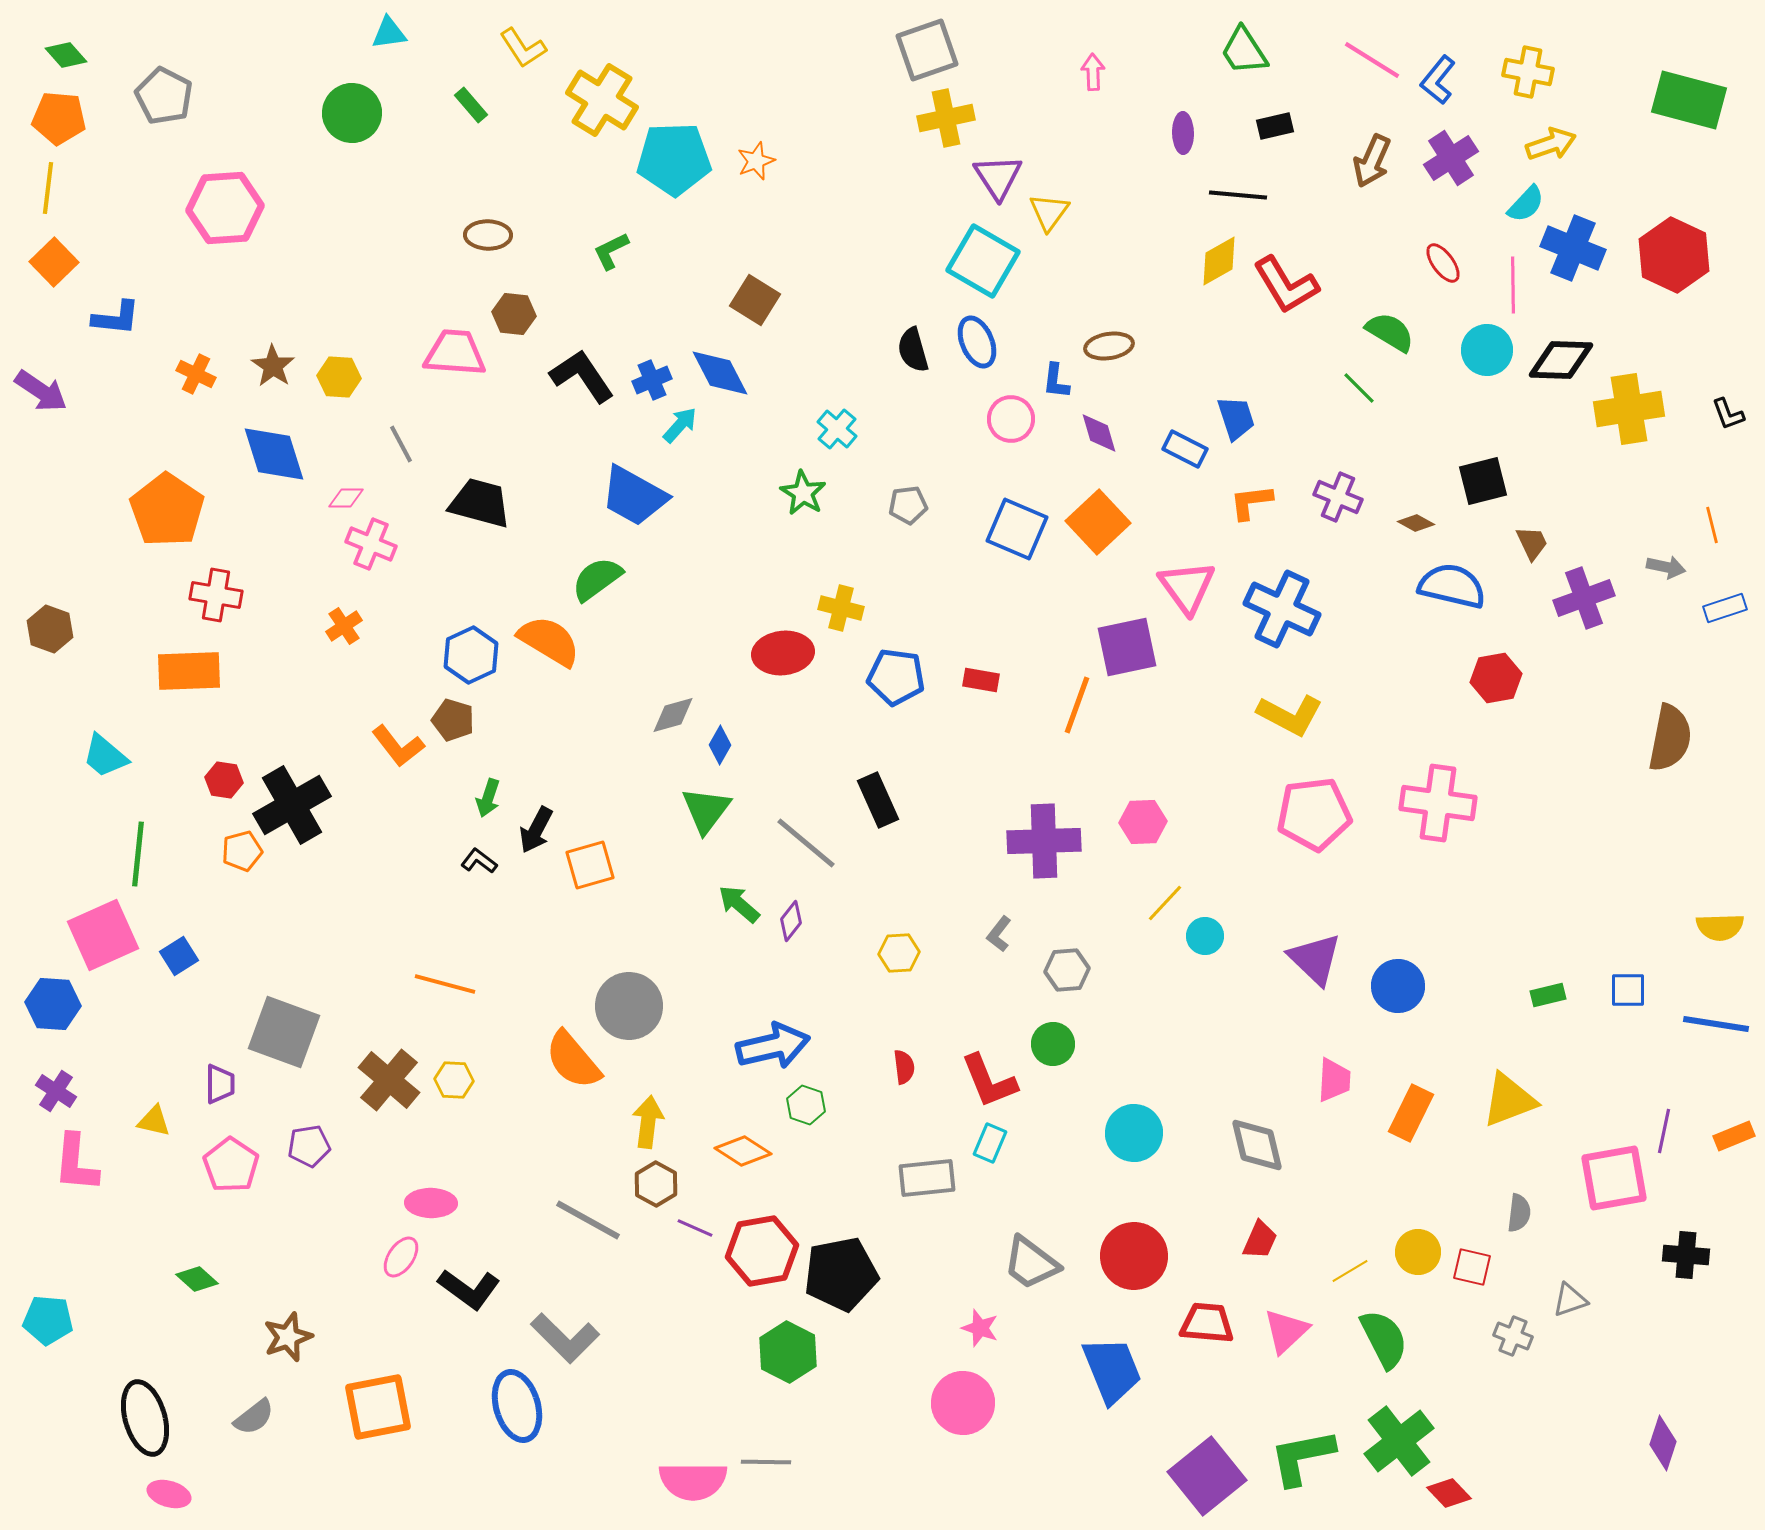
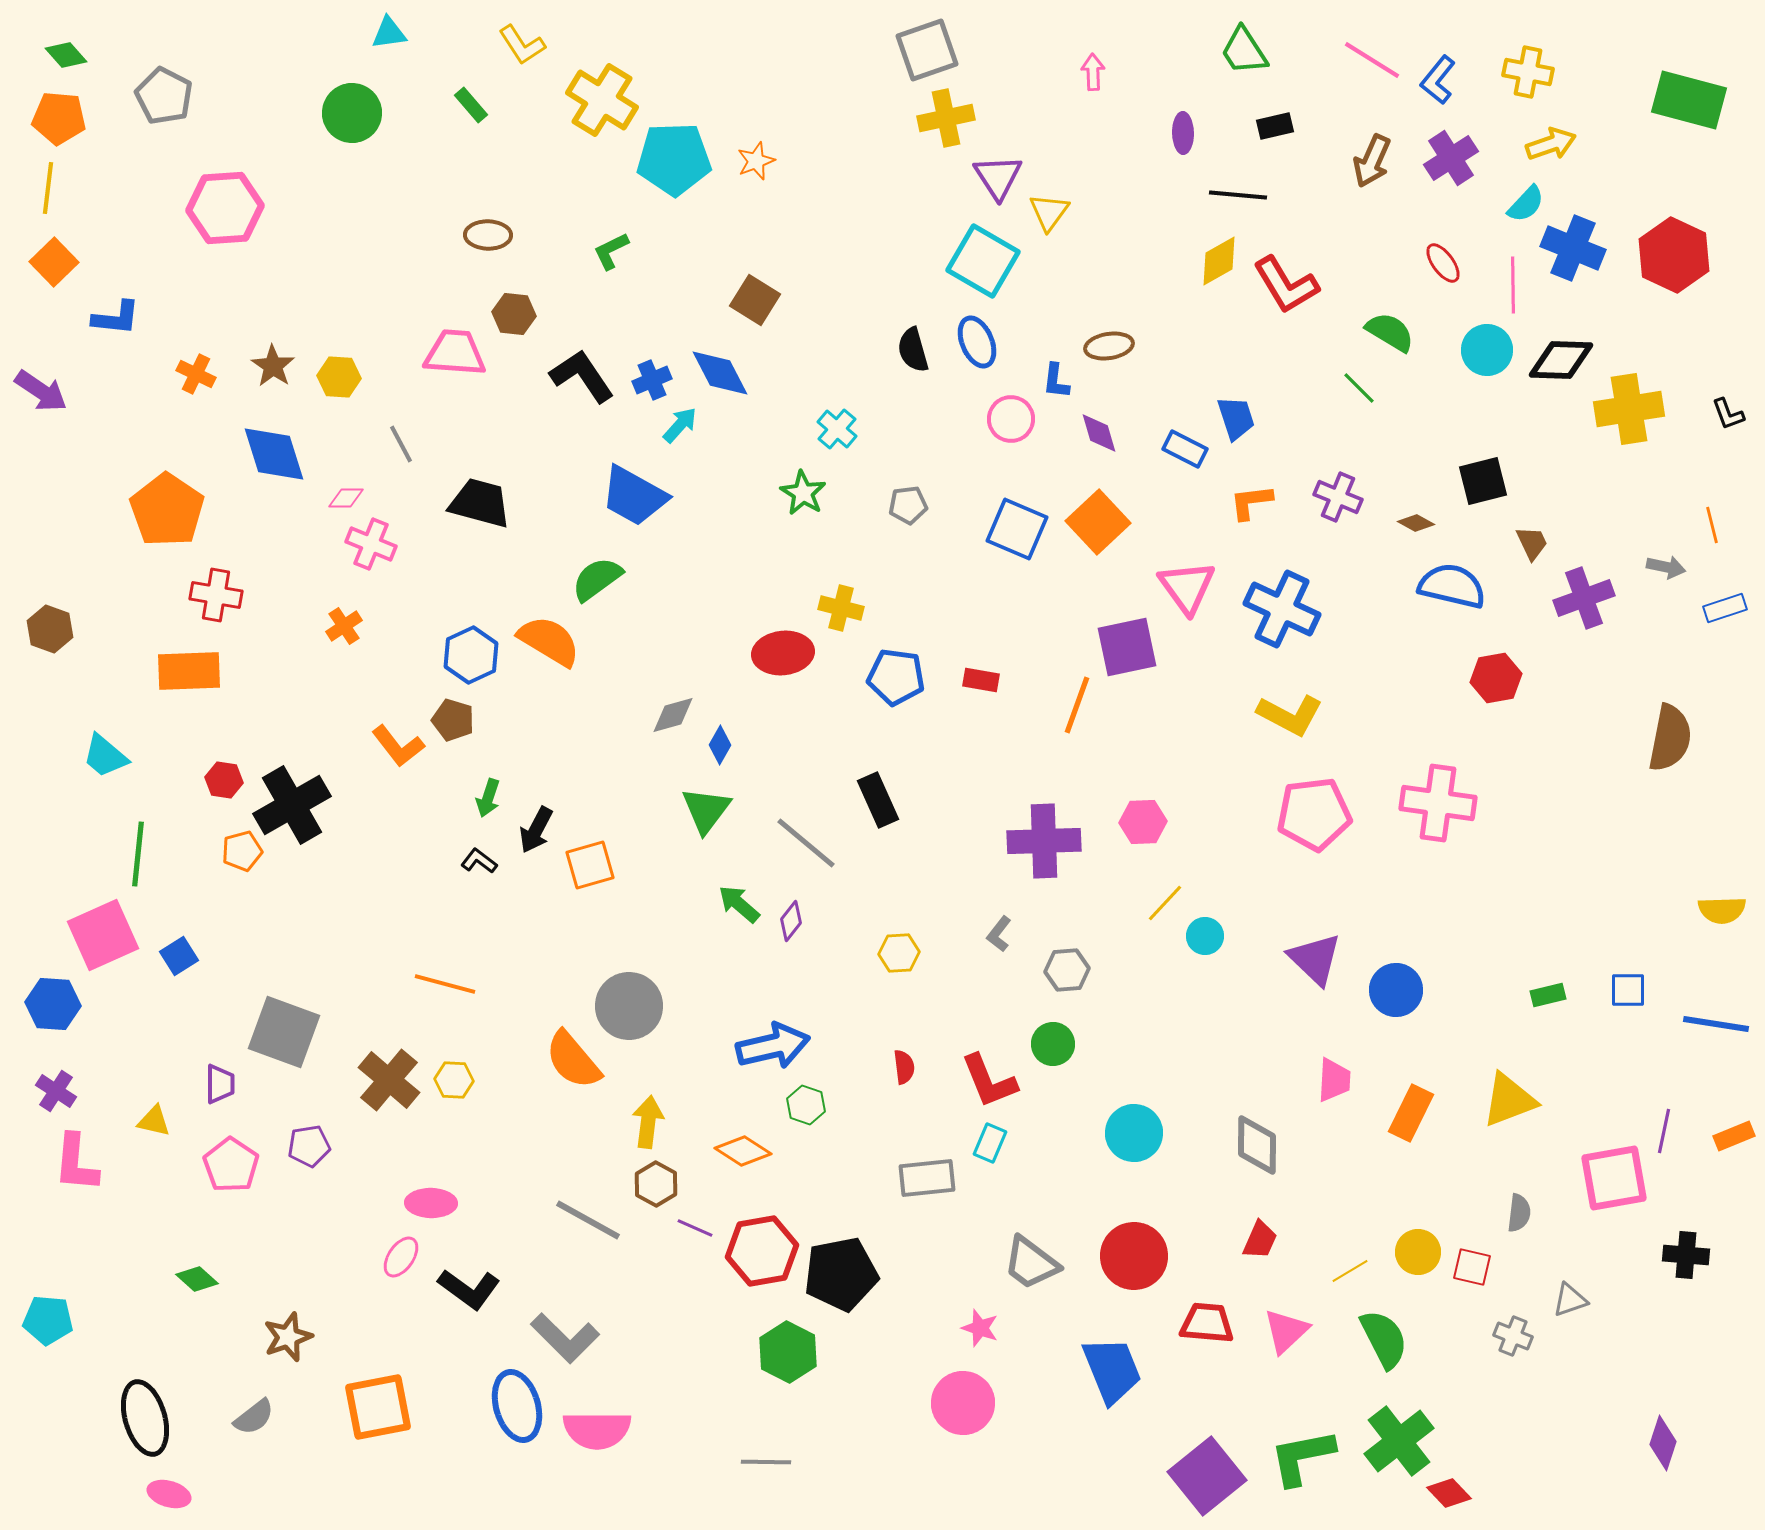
yellow L-shape at (523, 48): moved 1 px left, 3 px up
yellow semicircle at (1720, 927): moved 2 px right, 17 px up
blue circle at (1398, 986): moved 2 px left, 4 px down
gray diamond at (1257, 1145): rotated 14 degrees clockwise
pink semicircle at (693, 1481): moved 96 px left, 51 px up
